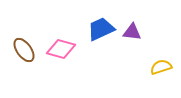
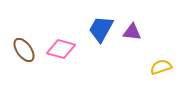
blue trapezoid: rotated 36 degrees counterclockwise
